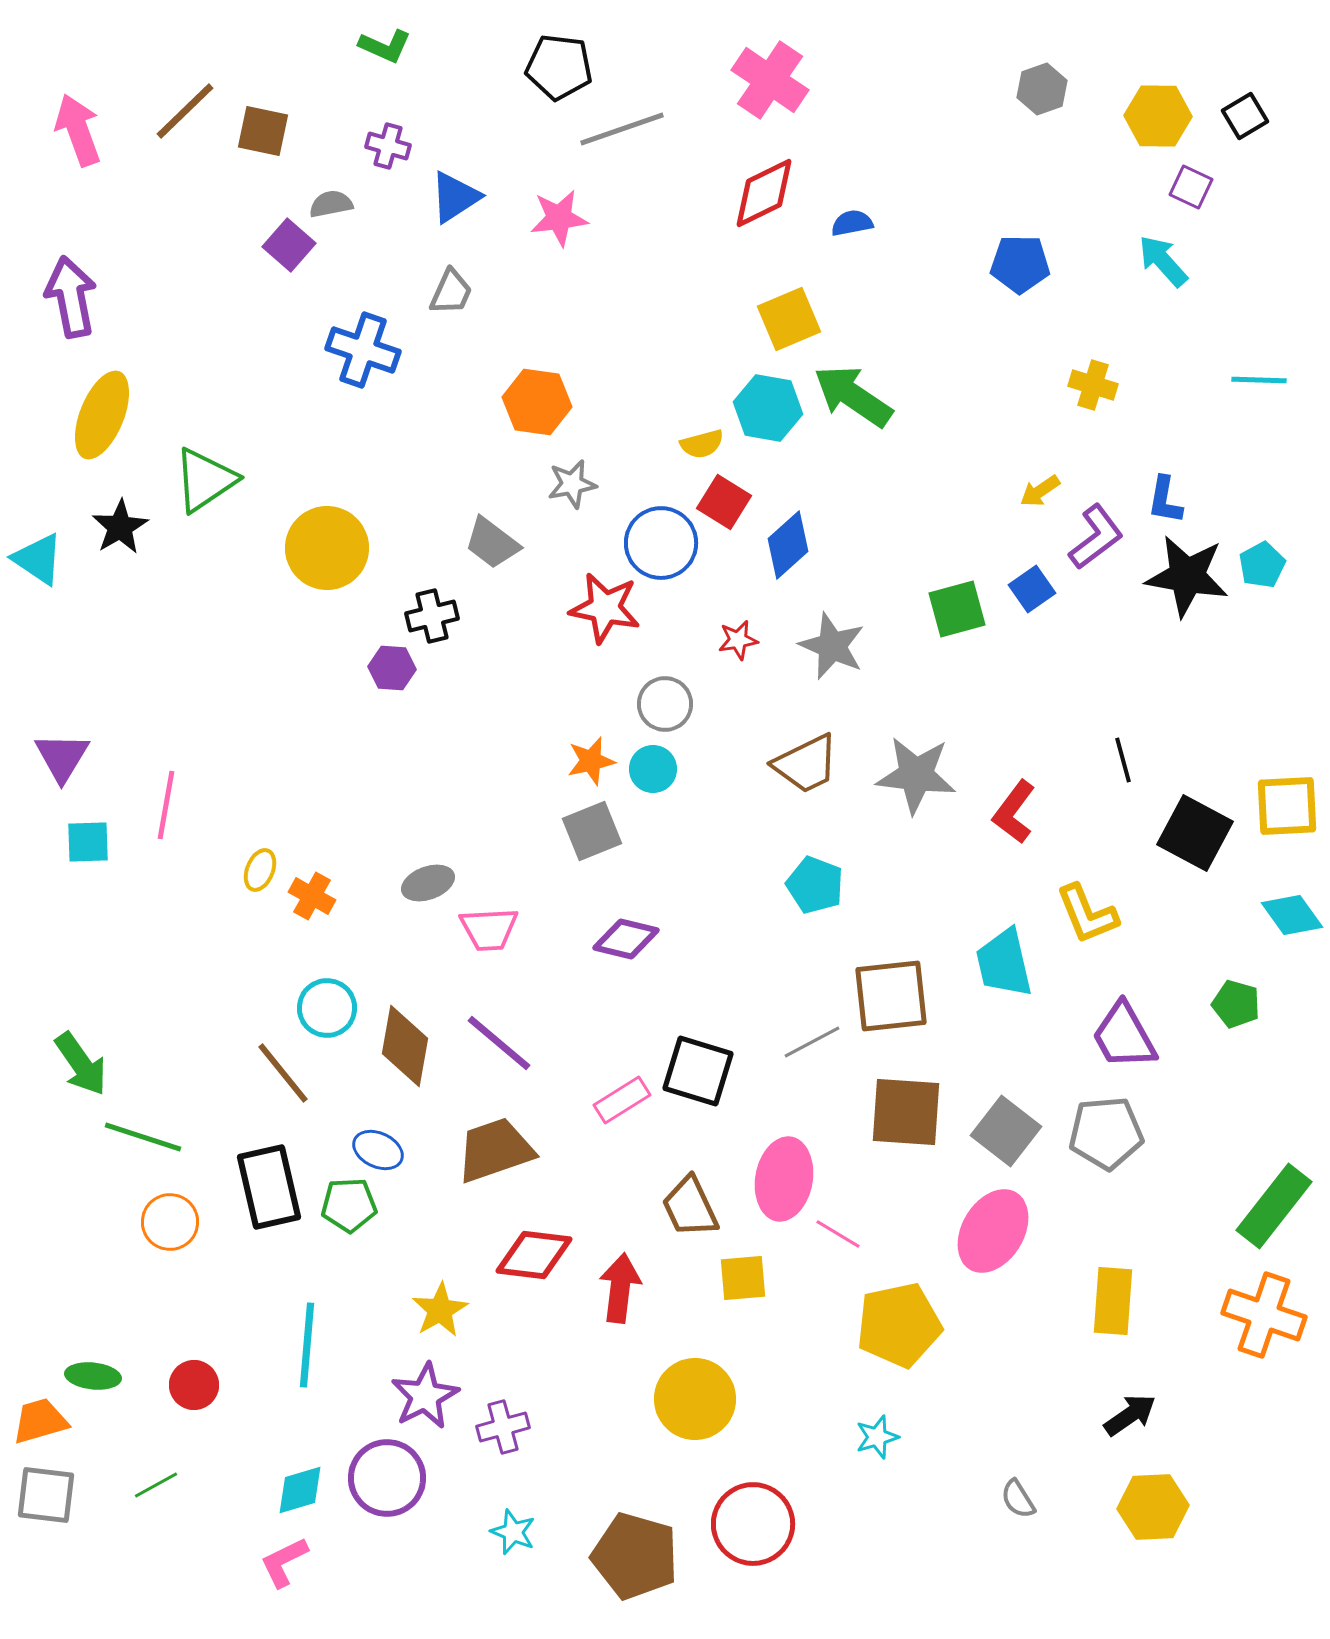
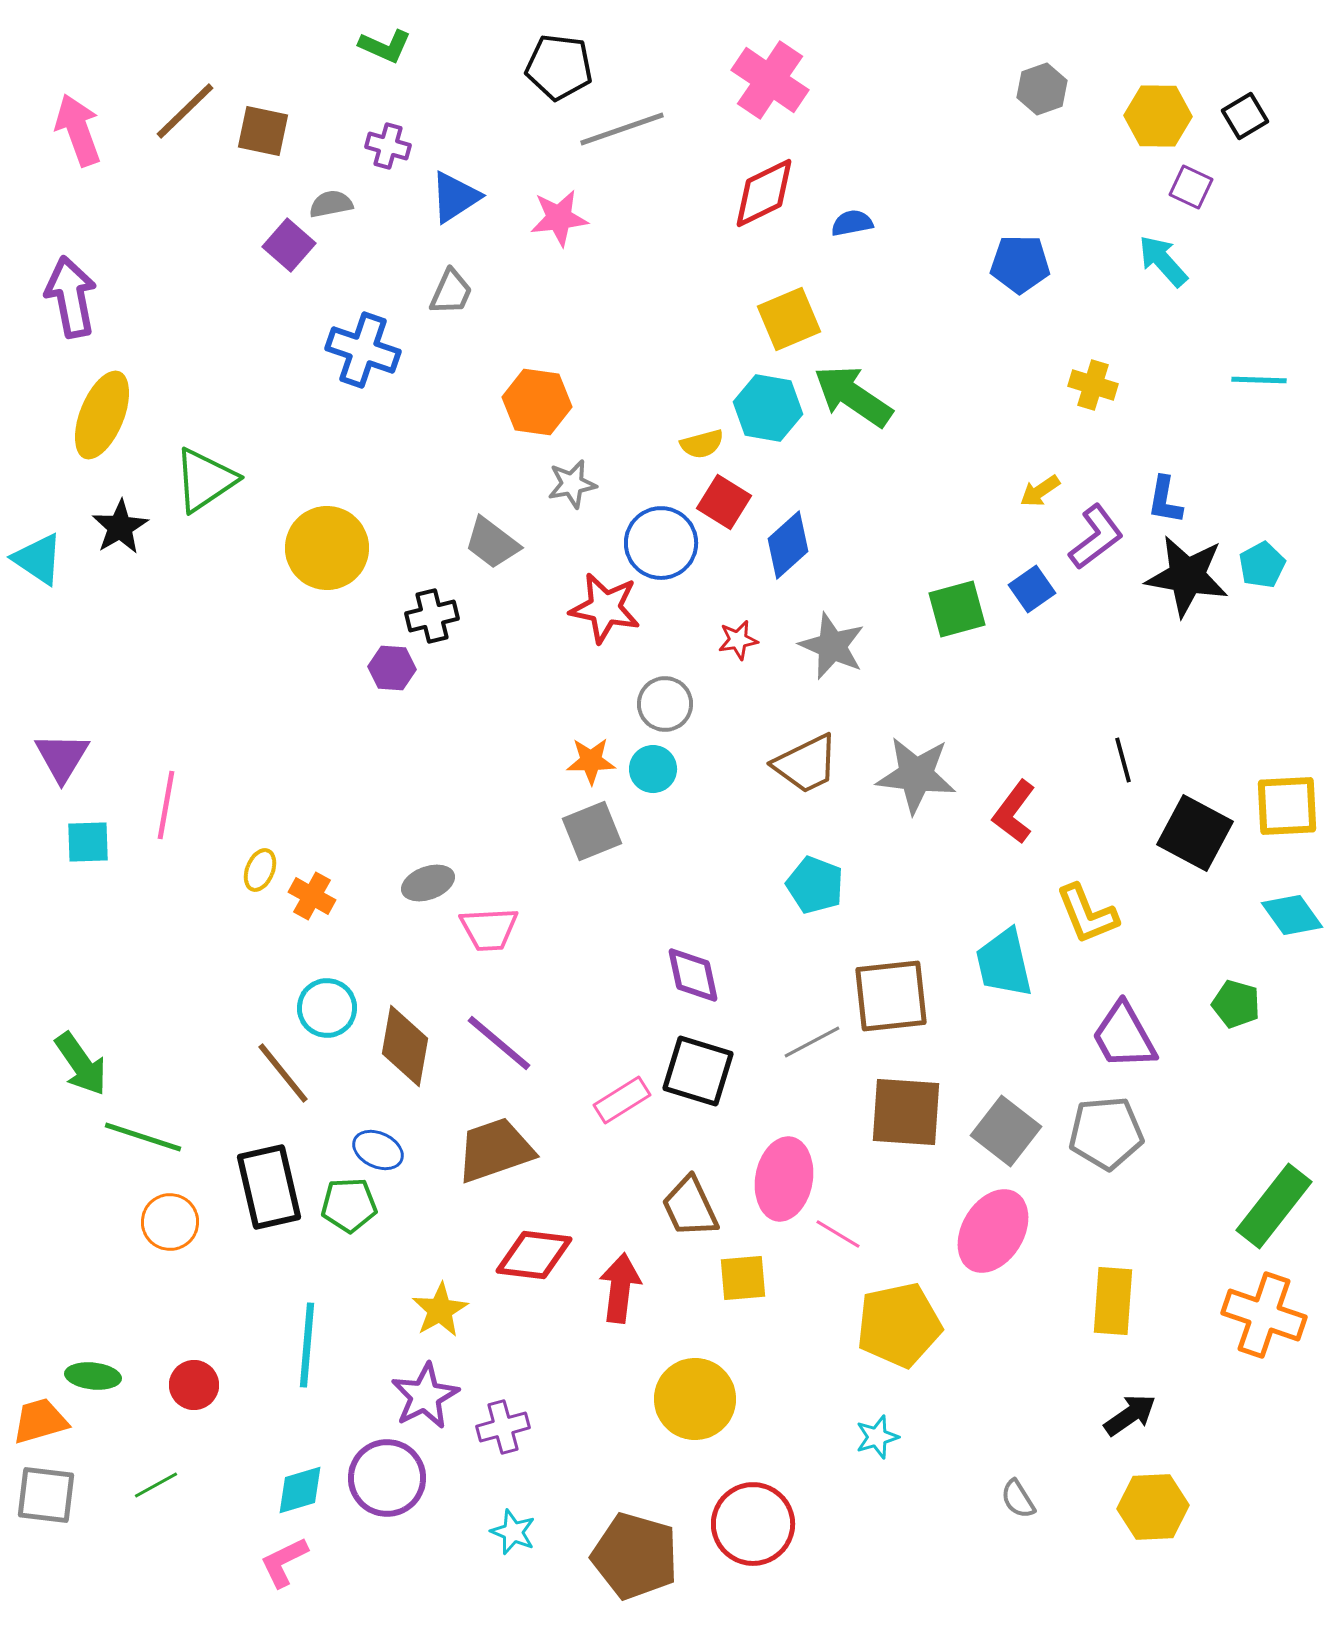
orange star at (591, 761): rotated 12 degrees clockwise
purple diamond at (626, 939): moved 67 px right, 36 px down; rotated 64 degrees clockwise
